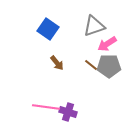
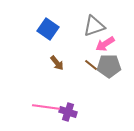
pink arrow: moved 2 px left
